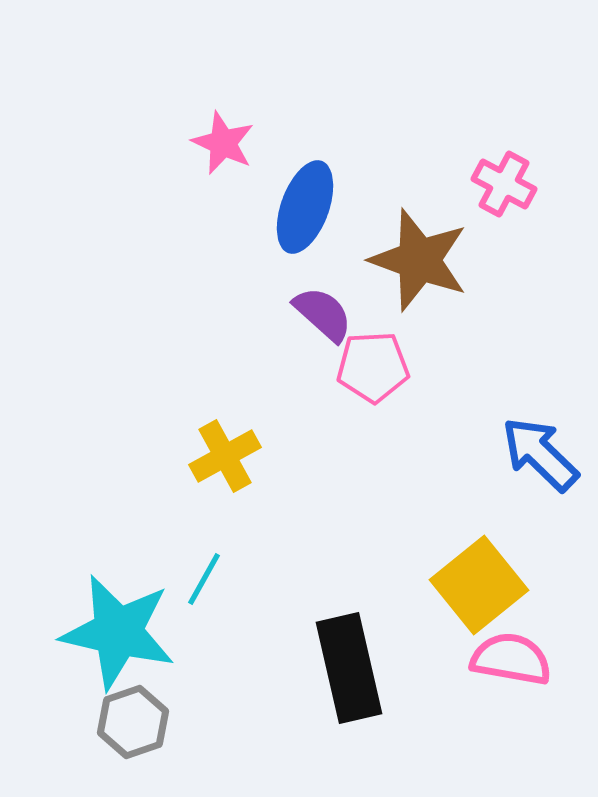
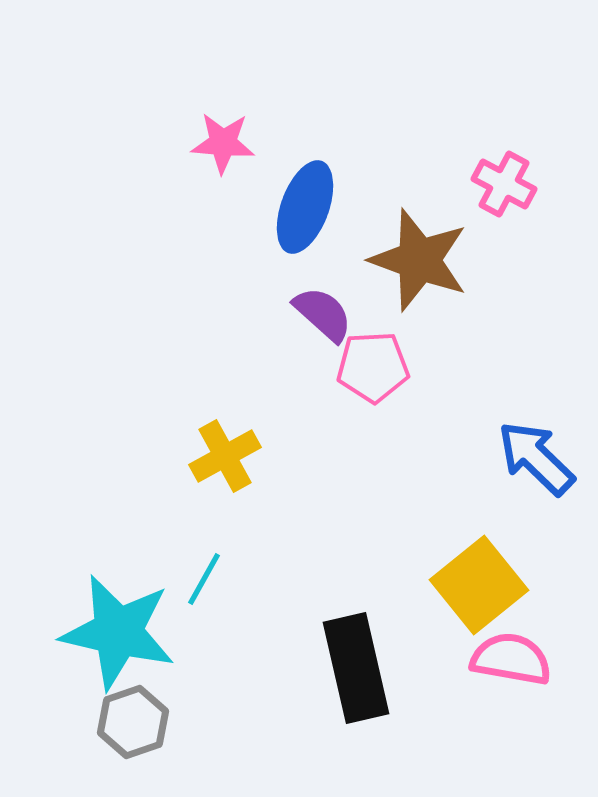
pink star: rotated 20 degrees counterclockwise
blue arrow: moved 4 px left, 4 px down
black rectangle: moved 7 px right
